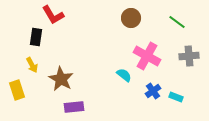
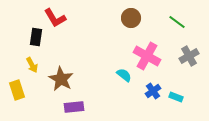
red L-shape: moved 2 px right, 3 px down
gray cross: rotated 24 degrees counterclockwise
